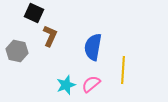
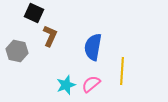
yellow line: moved 1 px left, 1 px down
